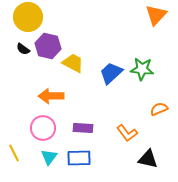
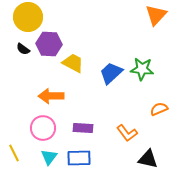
purple hexagon: moved 1 px right, 2 px up; rotated 10 degrees counterclockwise
